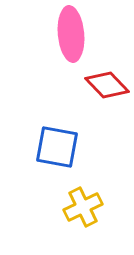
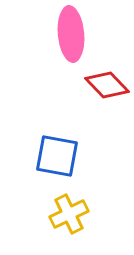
blue square: moved 9 px down
yellow cross: moved 14 px left, 7 px down
